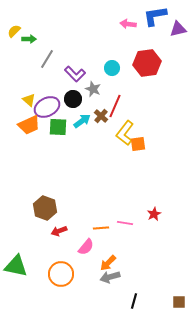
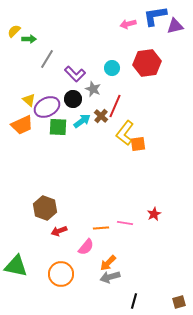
pink arrow: rotated 21 degrees counterclockwise
purple triangle: moved 3 px left, 3 px up
orange trapezoid: moved 7 px left
brown square: rotated 16 degrees counterclockwise
